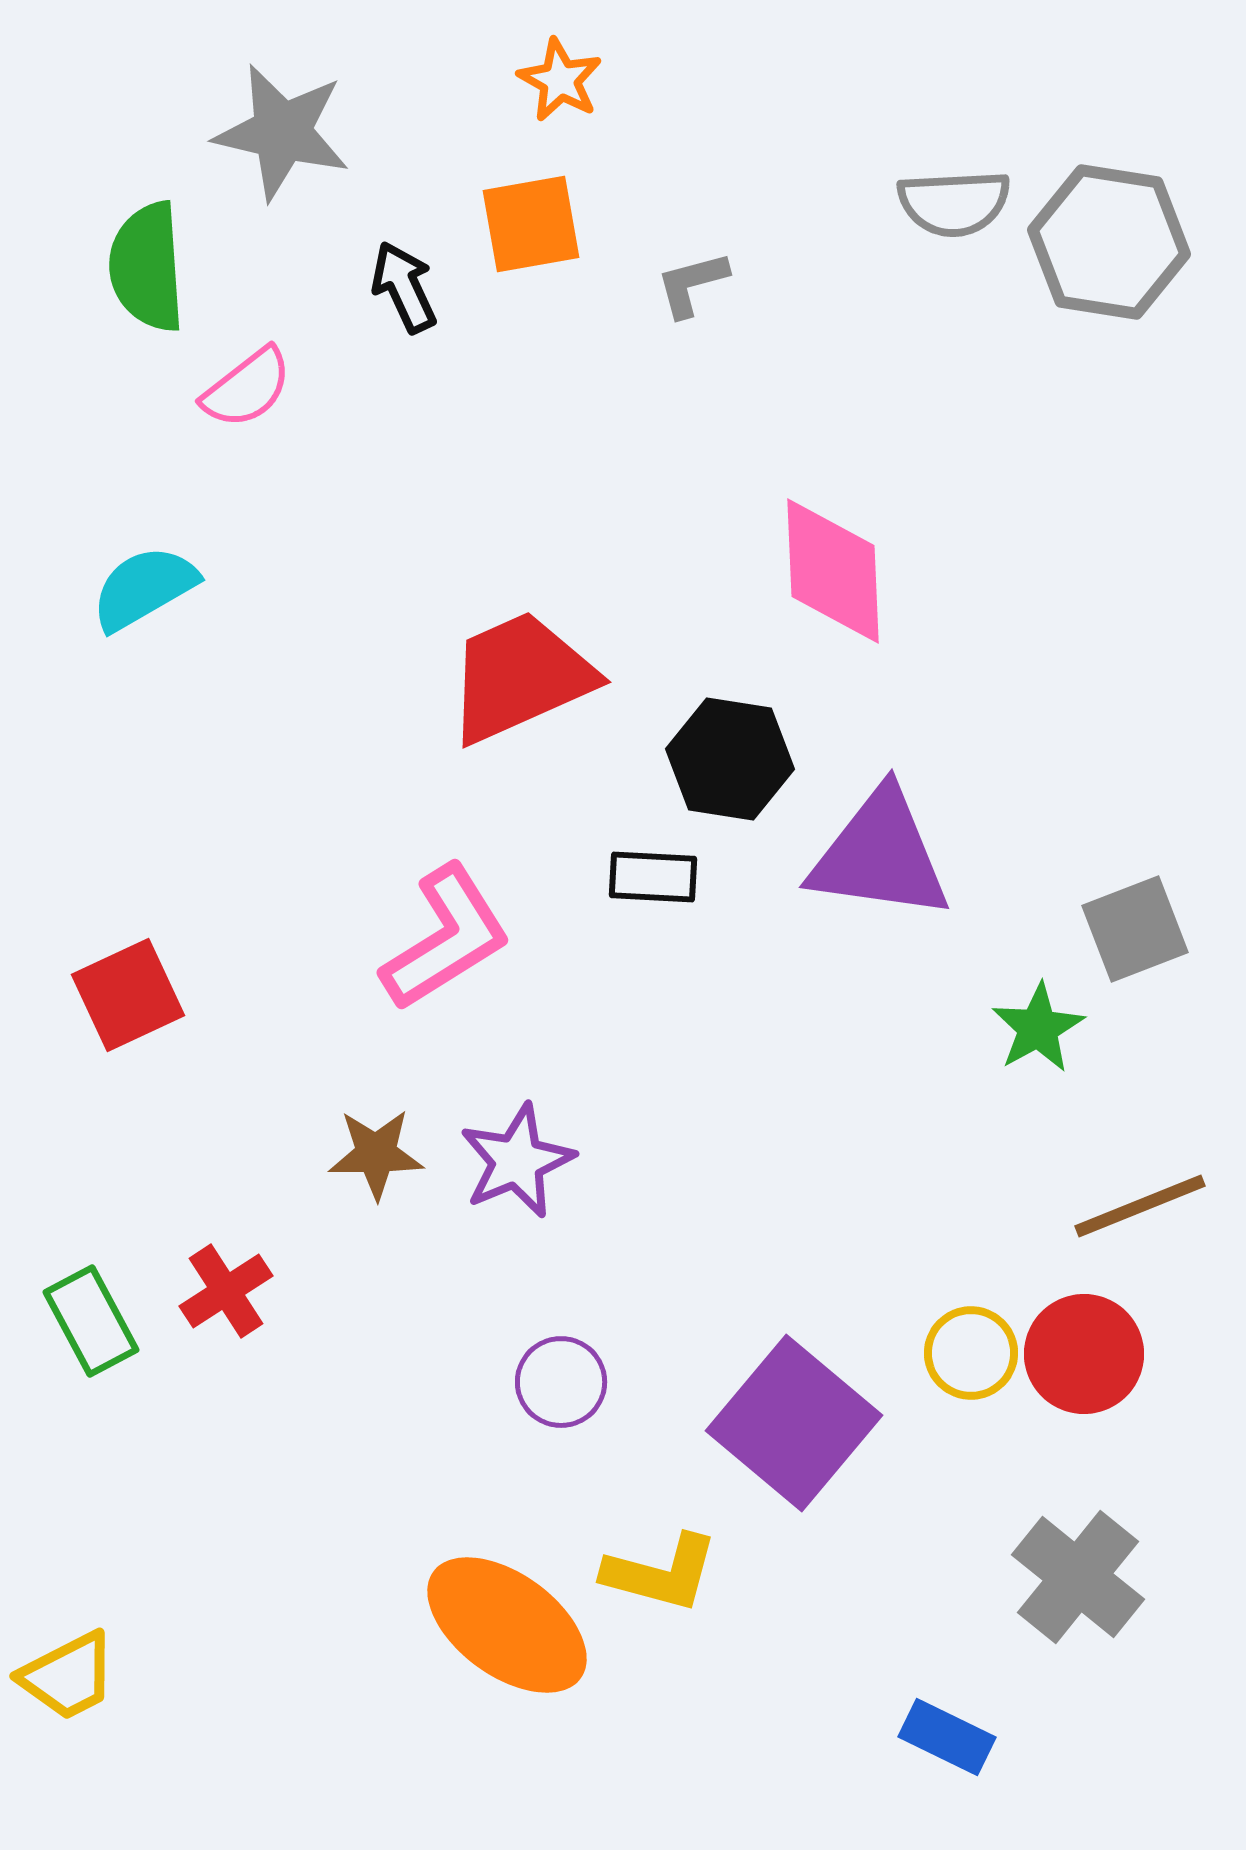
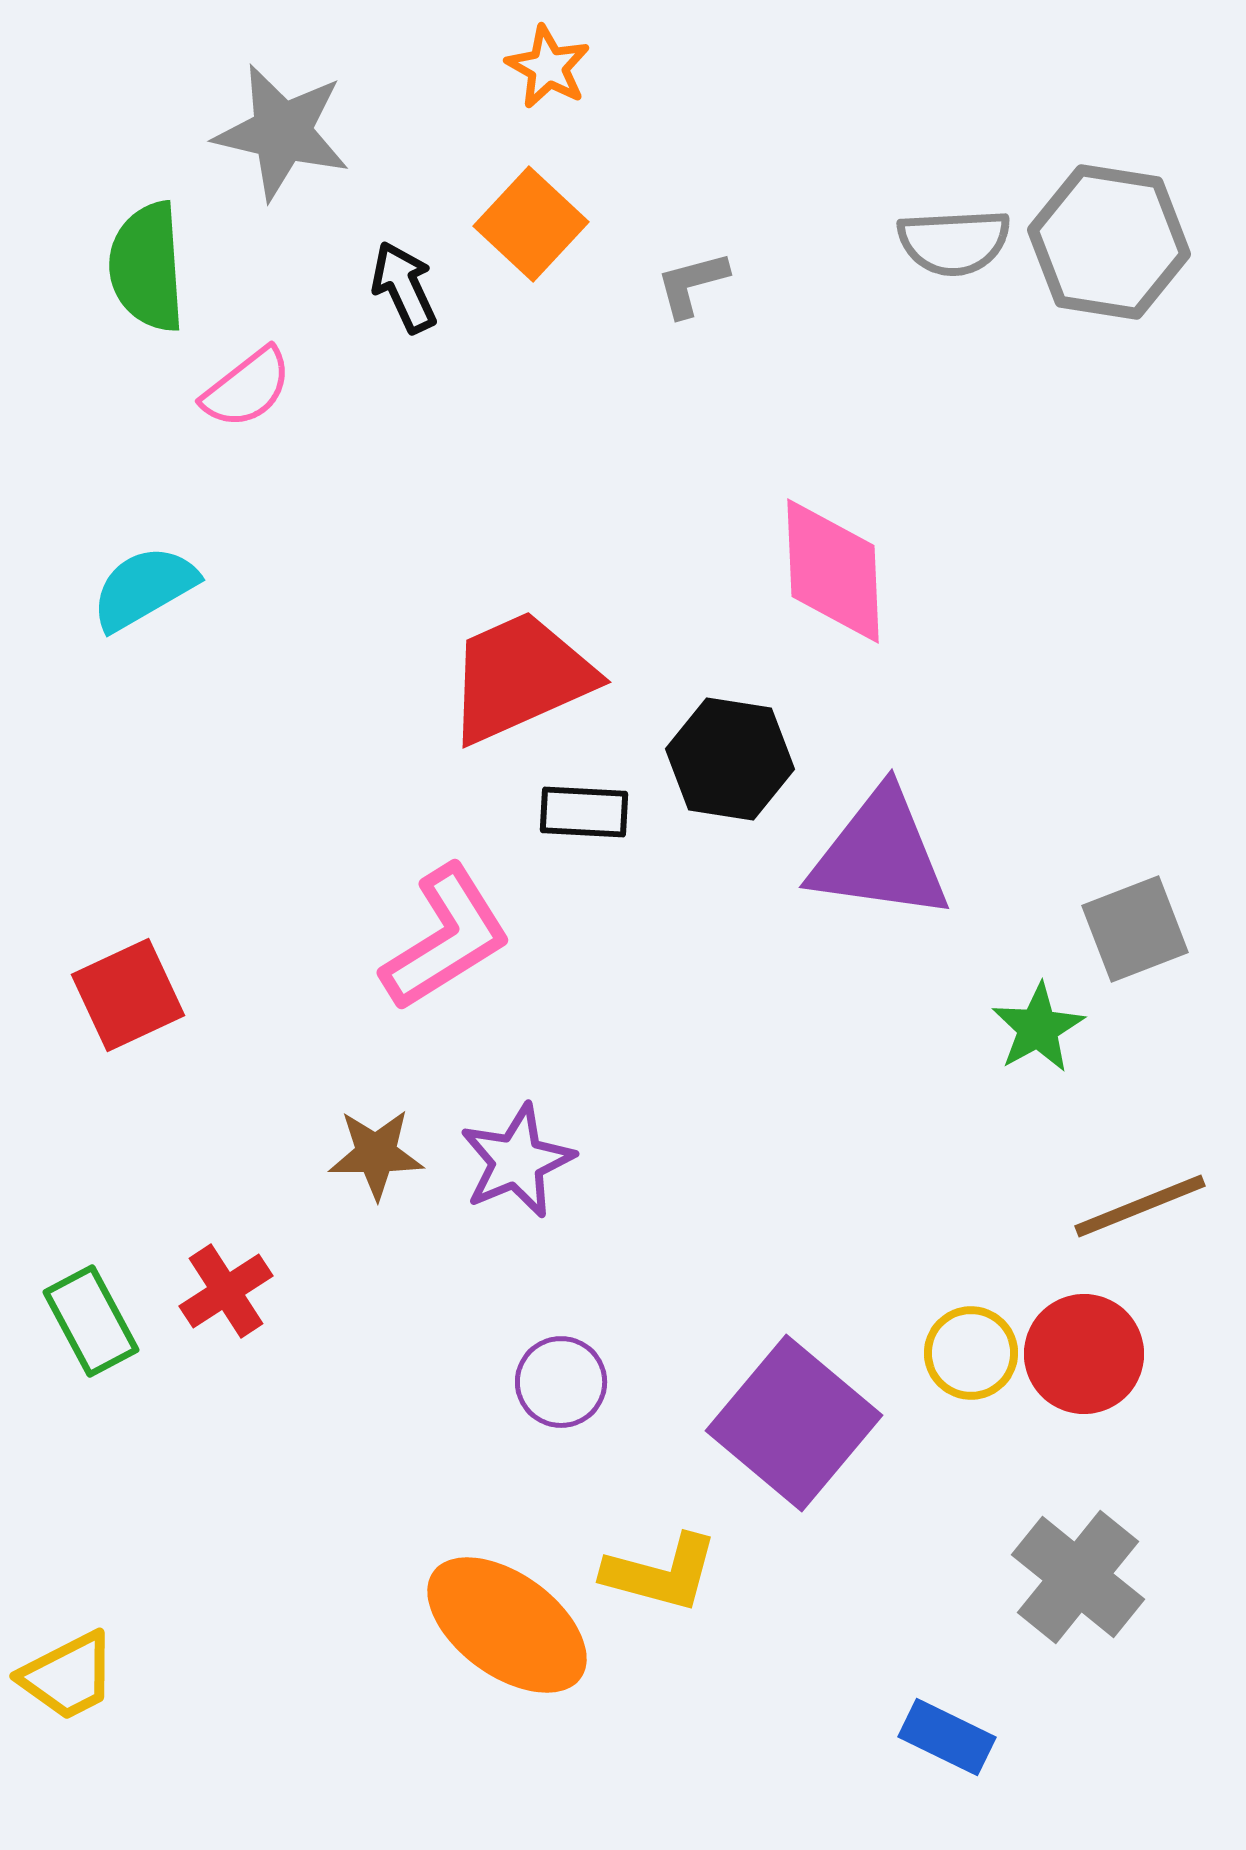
orange star: moved 12 px left, 13 px up
gray semicircle: moved 39 px down
orange square: rotated 37 degrees counterclockwise
black rectangle: moved 69 px left, 65 px up
